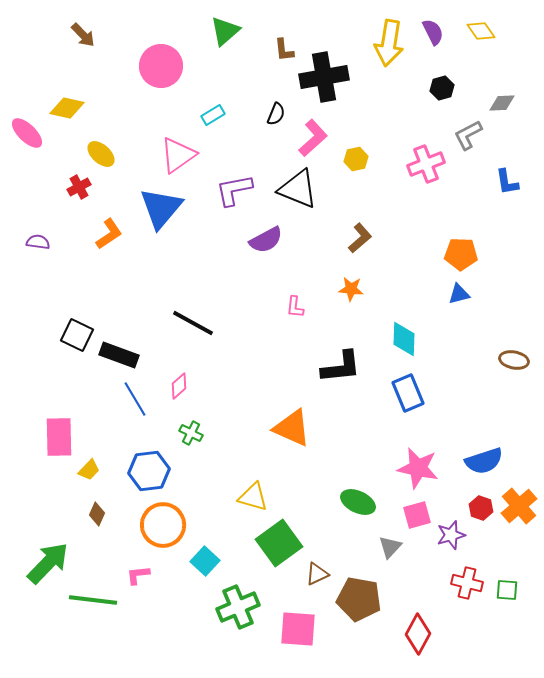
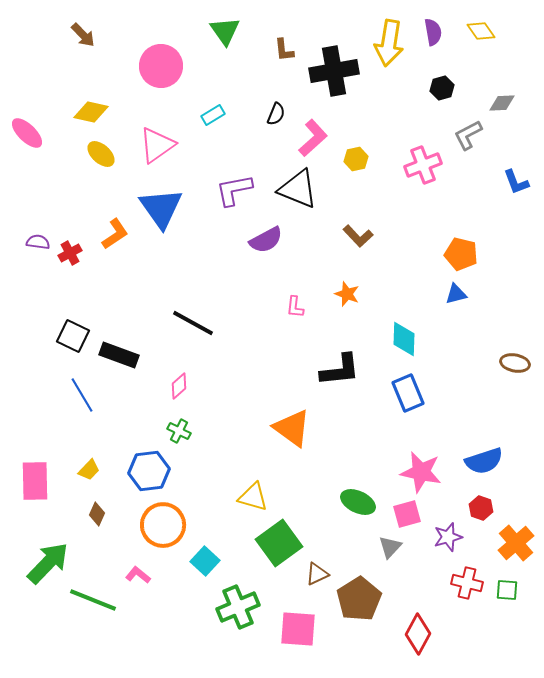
green triangle at (225, 31): rotated 24 degrees counterclockwise
purple semicircle at (433, 32): rotated 16 degrees clockwise
black cross at (324, 77): moved 10 px right, 6 px up
yellow diamond at (67, 108): moved 24 px right, 4 px down
pink triangle at (178, 155): moved 21 px left, 10 px up
pink cross at (426, 164): moved 3 px left, 1 px down
blue L-shape at (507, 182): moved 9 px right; rotated 12 degrees counterclockwise
red cross at (79, 187): moved 9 px left, 66 px down
blue triangle at (161, 208): rotated 15 degrees counterclockwise
orange L-shape at (109, 234): moved 6 px right
brown L-shape at (360, 238): moved 2 px left, 2 px up; rotated 88 degrees clockwise
orange pentagon at (461, 254): rotated 12 degrees clockwise
orange star at (351, 289): moved 4 px left, 5 px down; rotated 15 degrees clockwise
blue triangle at (459, 294): moved 3 px left
black square at (77, 335): moved 4 px left, 1 px down
brown ellipse at (514, 360): moved 1 px right, 3 px down
black L-shape at (341, 367): moved 1 px left, 3 px down
blue line at (135, 399): moved 53 px left, 4 px up
orange triangle at (292, 428): rotated 12 degrees clockwise
green cross at (191, 433): moved 12 px left, 2 px up
pink rectangle at (59, 437): moved 24 px left, 44 px down
pink star at (418, 468): moved 3 px right, 4 px down
orange cross at (519, 506): moved 3 px left, 37 px down
pink square at (417, 515): moved 10 px left, 1 px up
purple star at (451, 535): moved 3 px left, 2 px down
pink L-shape at (138, 575): rotated 45 degrees clockwise
brown pentagon at (359, 599): rotated 30 degrees clockwise
green line at (93, 600): rotated 15 degrees clockwise
